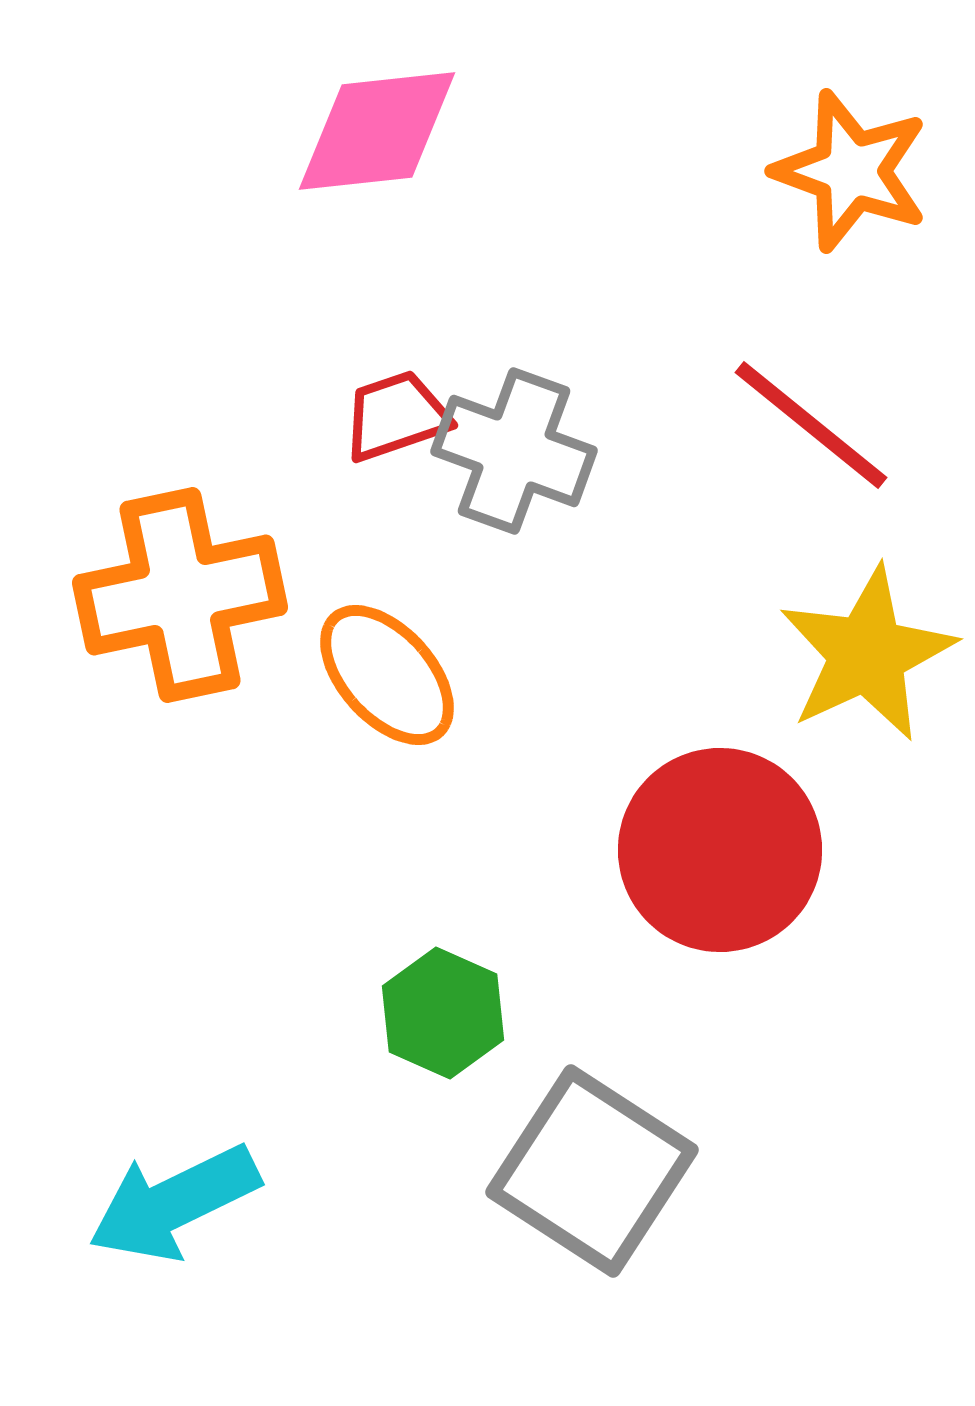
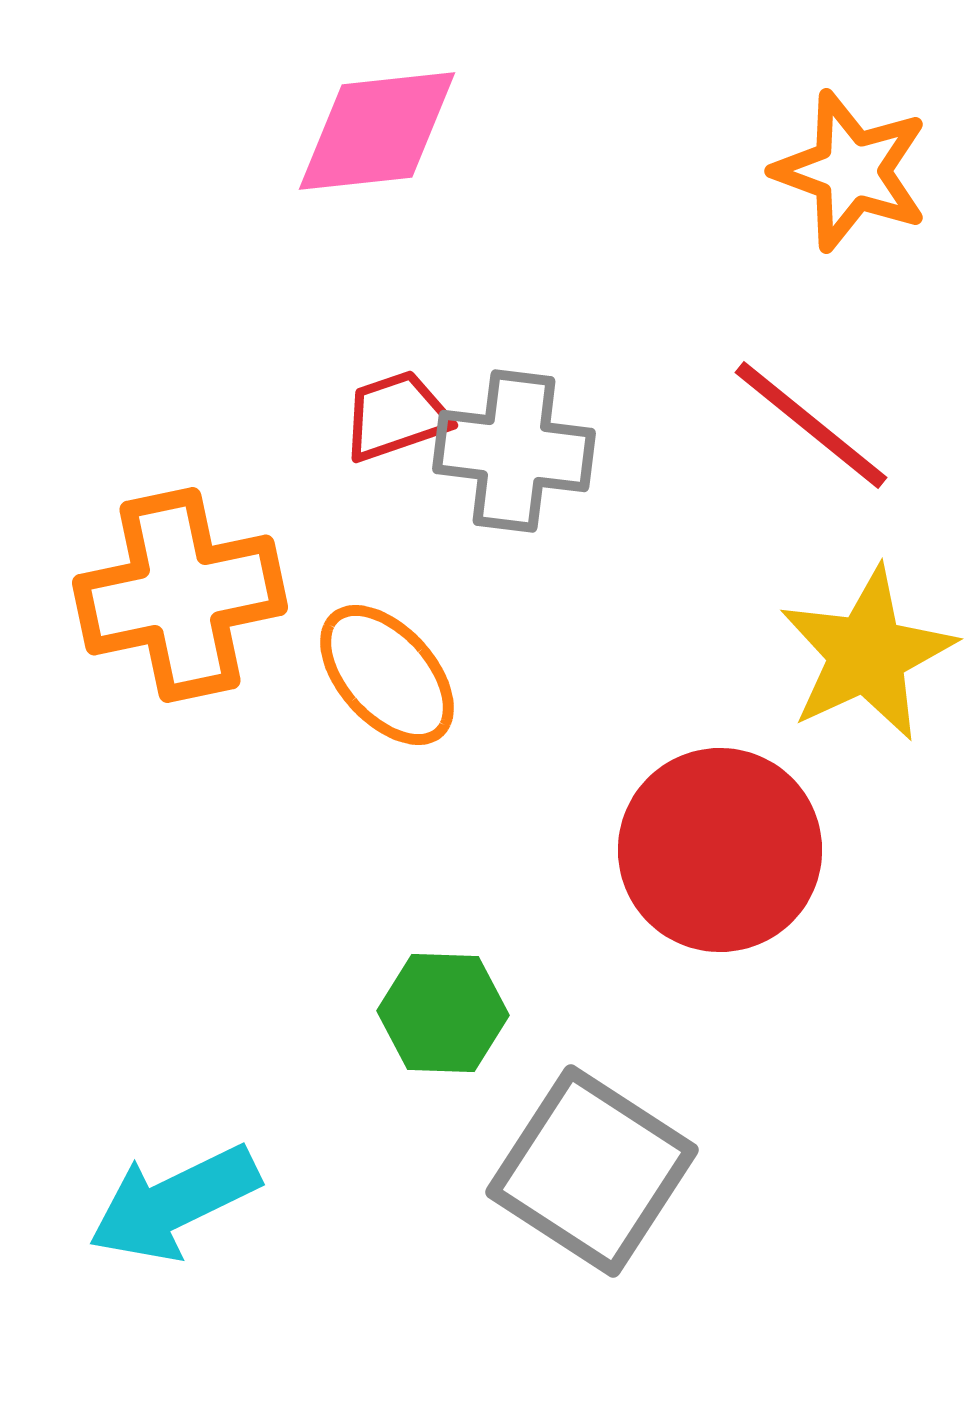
gray cross: rotated 13 degrees counterclockwise
green hexagon: rotated 22 degrees counterclockwise
